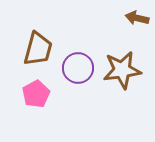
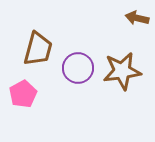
brown star: moved 1 px down
pink pentagon: moved 13 px left
